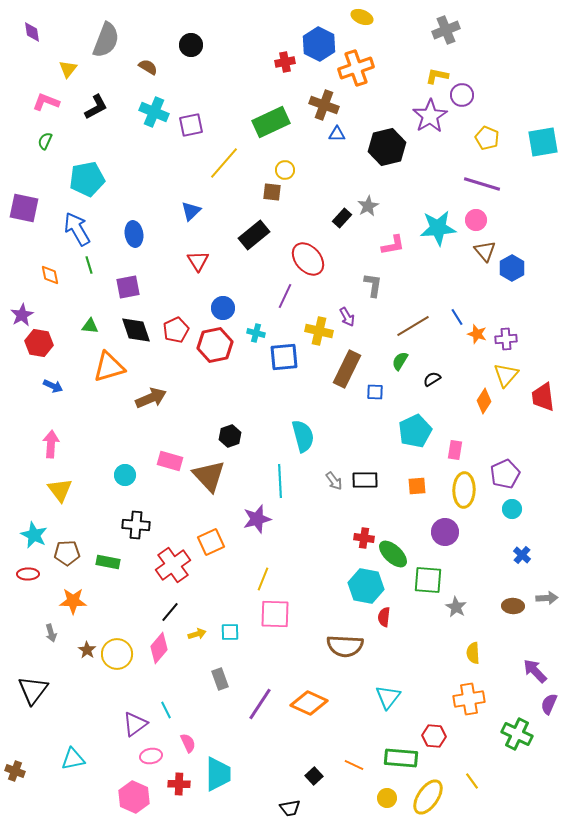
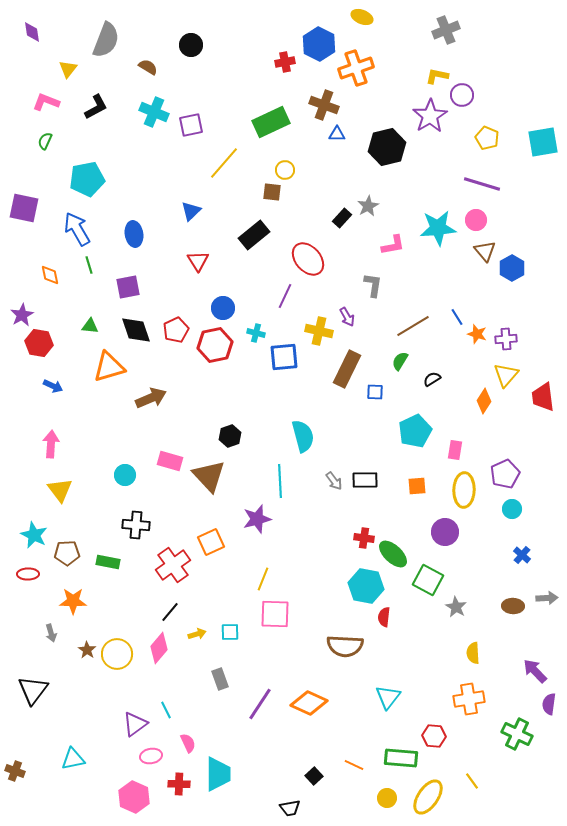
green square at (428, 580): rotated 24 degrees clockwise
purple semicircle at (549, 704): rotated 15 degrees counterclockwise
